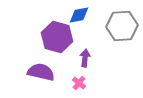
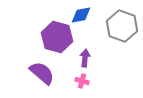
blue diamond: moved 2 px right
gray hexagon: rotated 24 degrees clockwise
purple semicircle: moved 1 px right, 1 px down; rotated 28 degrees clockwise
pink cross: moved 3 px right, 2 px up; rotated 24 degrees counterclockwise
